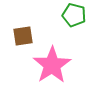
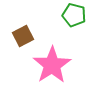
brown square: rotated 20 degrees counterclockwise
